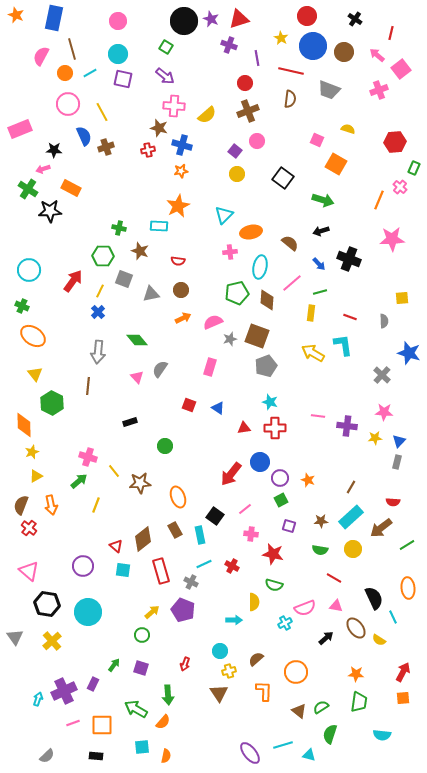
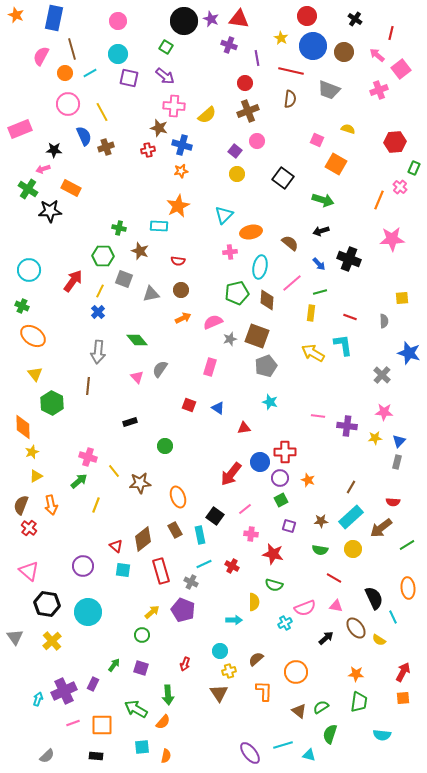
red triangle at (239, 19): rotated 25 degrees clockwise
purple square at (123, 79): moved 6 px right, 1 px up
orange diamond at (24, 425): moved 1 px left, 2 px down
red cross at (275, 428): moved 10 px right, 24 px down
